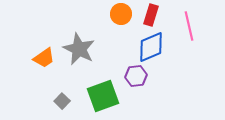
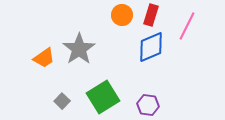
orange circle: moved 1 px right, 1 px down
pink line: moved 2 px left; rotated 40 degrees clockwise
gray star: rotated 12 degrees clockwise
purple hexagon: moved 12 px right, 29 px down; rotated 15 degrees clockwise
green square: moved 1 px down; rotated 12 degrees counterclockwise
